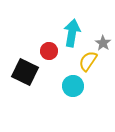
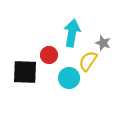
gray star: rotated 14 degrees counterclockwise
red circle: moved 4 px down
black square: rotated 24 degrees counterclockwise
cyan circle: moved 4 px left, 8 px up
